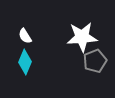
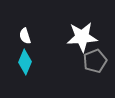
white semicircle: rotated 14 degrees clockwise
